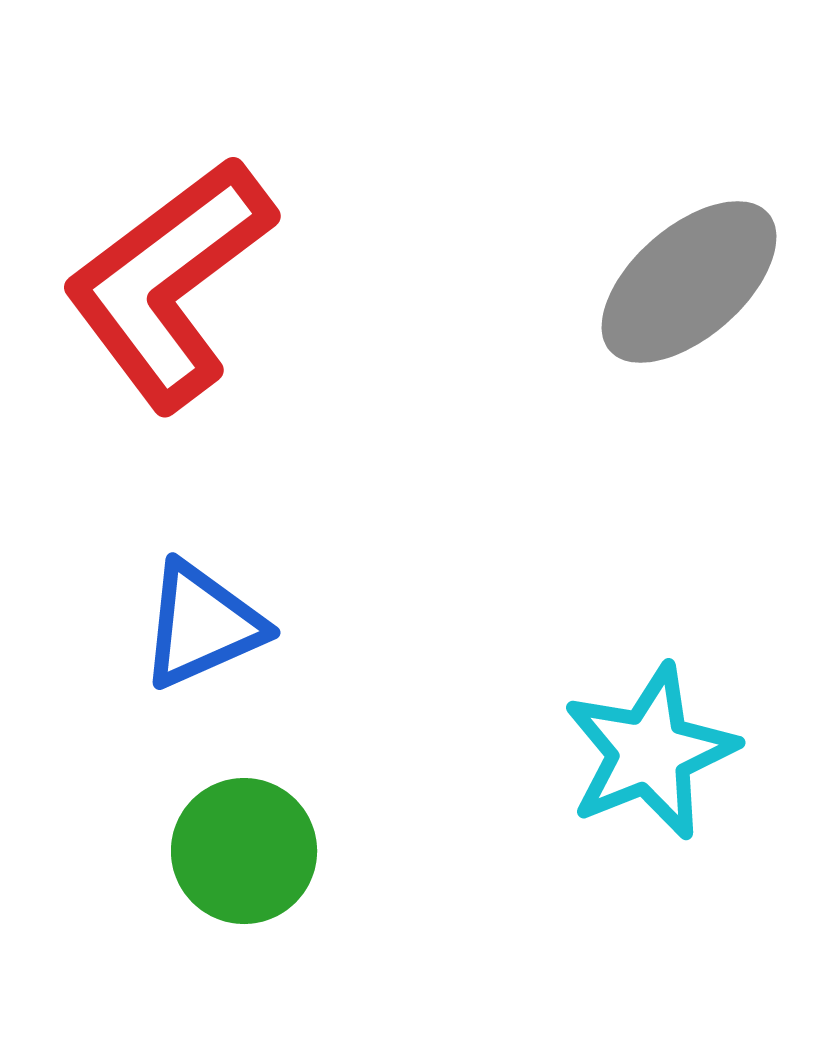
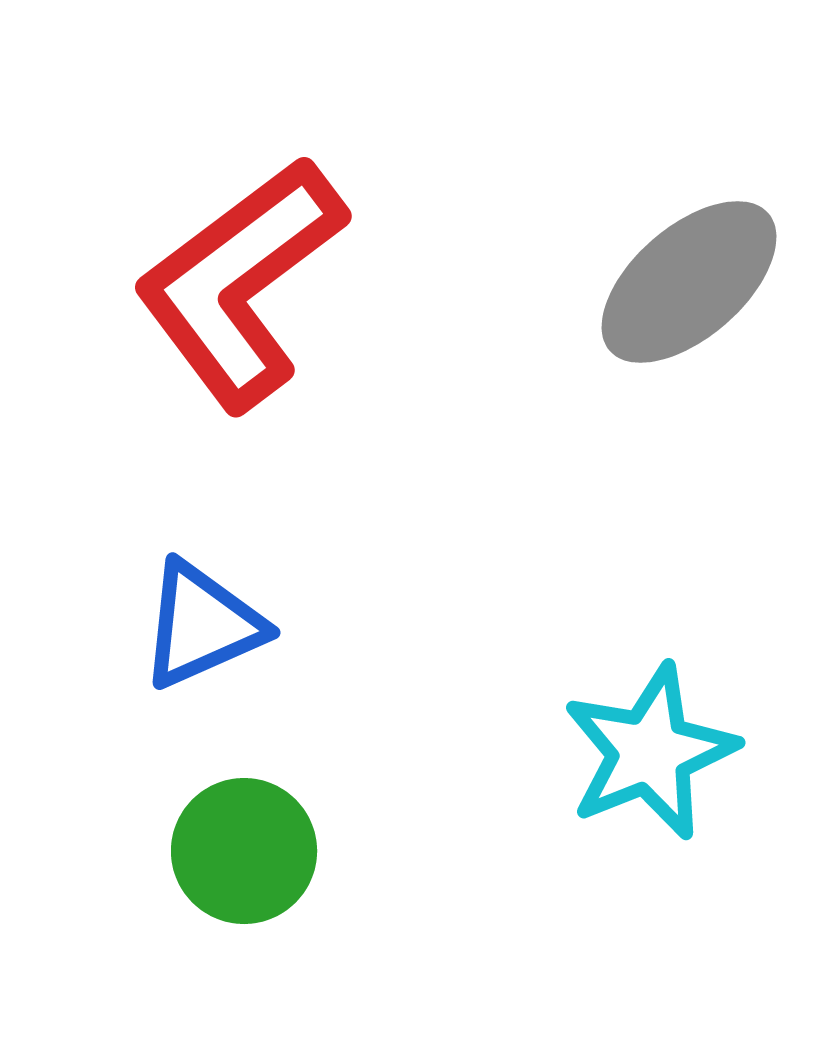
red L-shape: moved 71 px right
